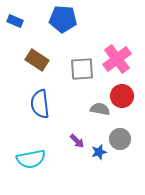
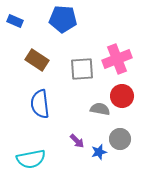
pink cross: rotated 16 degrees clockwise
